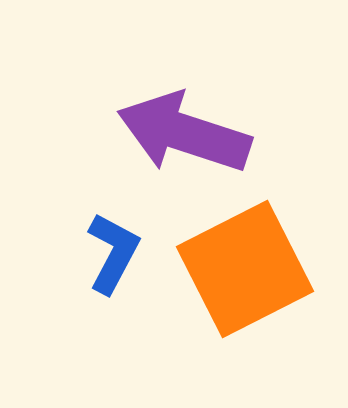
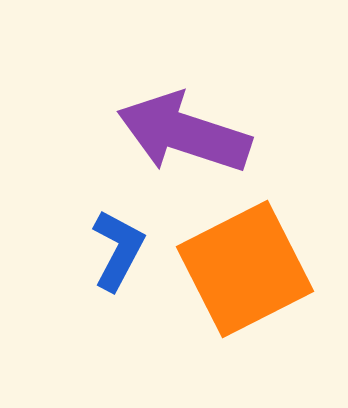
blue L-shape: moved 5 px right, 3 px up
